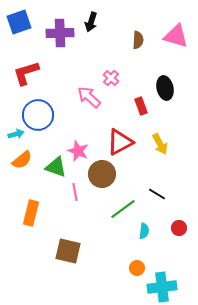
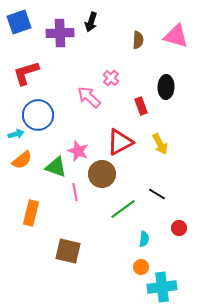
black ellipse: moved 1 px right, 1 px up; rotated 15 degrees clockwise
cyan semicircle: moved 8 px down
orange circle: moved 4 px right, 1 px up
